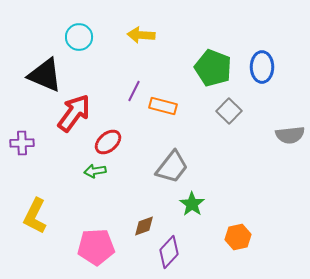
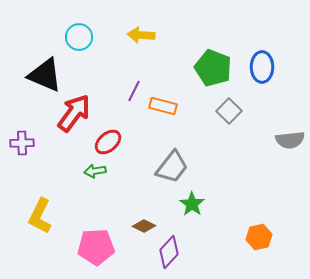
gray semicircle: moved 5 px down
yellow L-shape: moved 5 px right
brown diamond: rotated 45 degrees clockwise
orange hexagon: moved 21 px right
